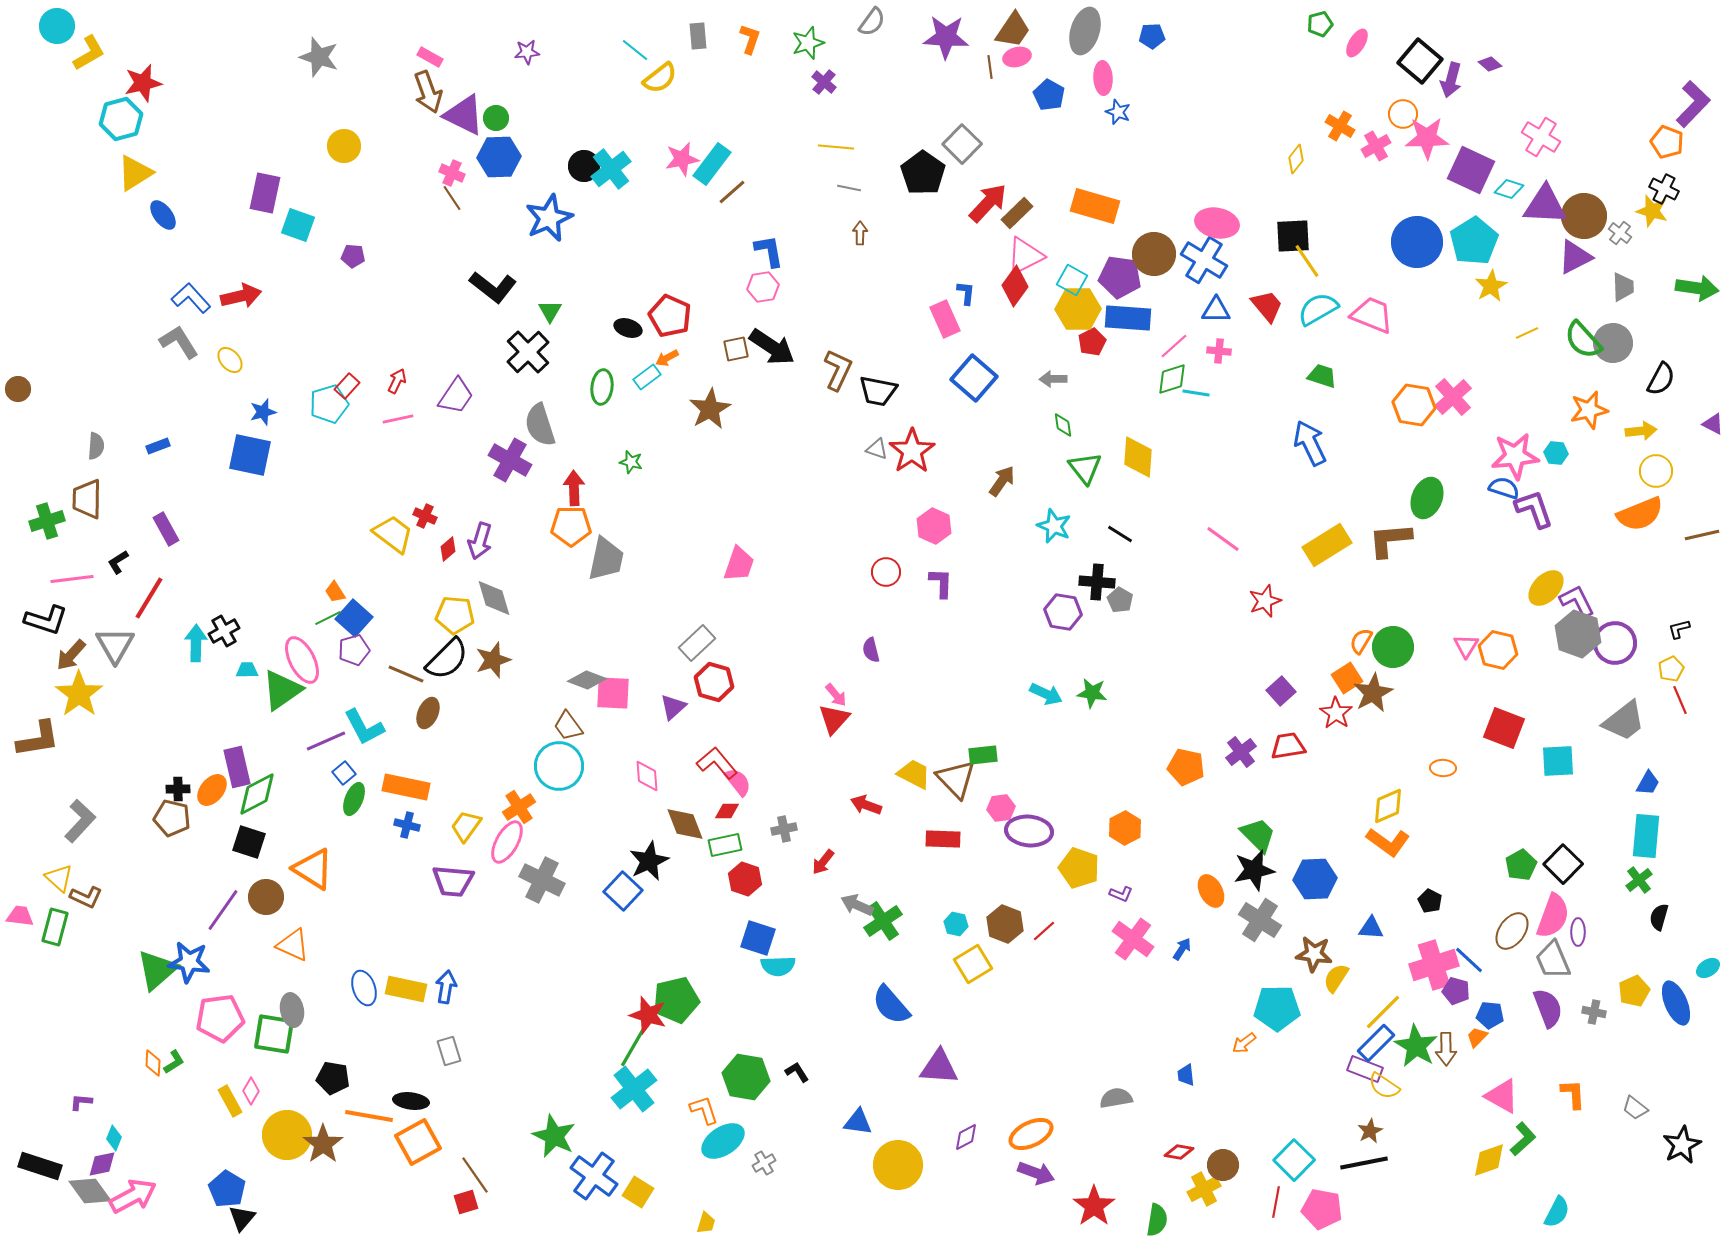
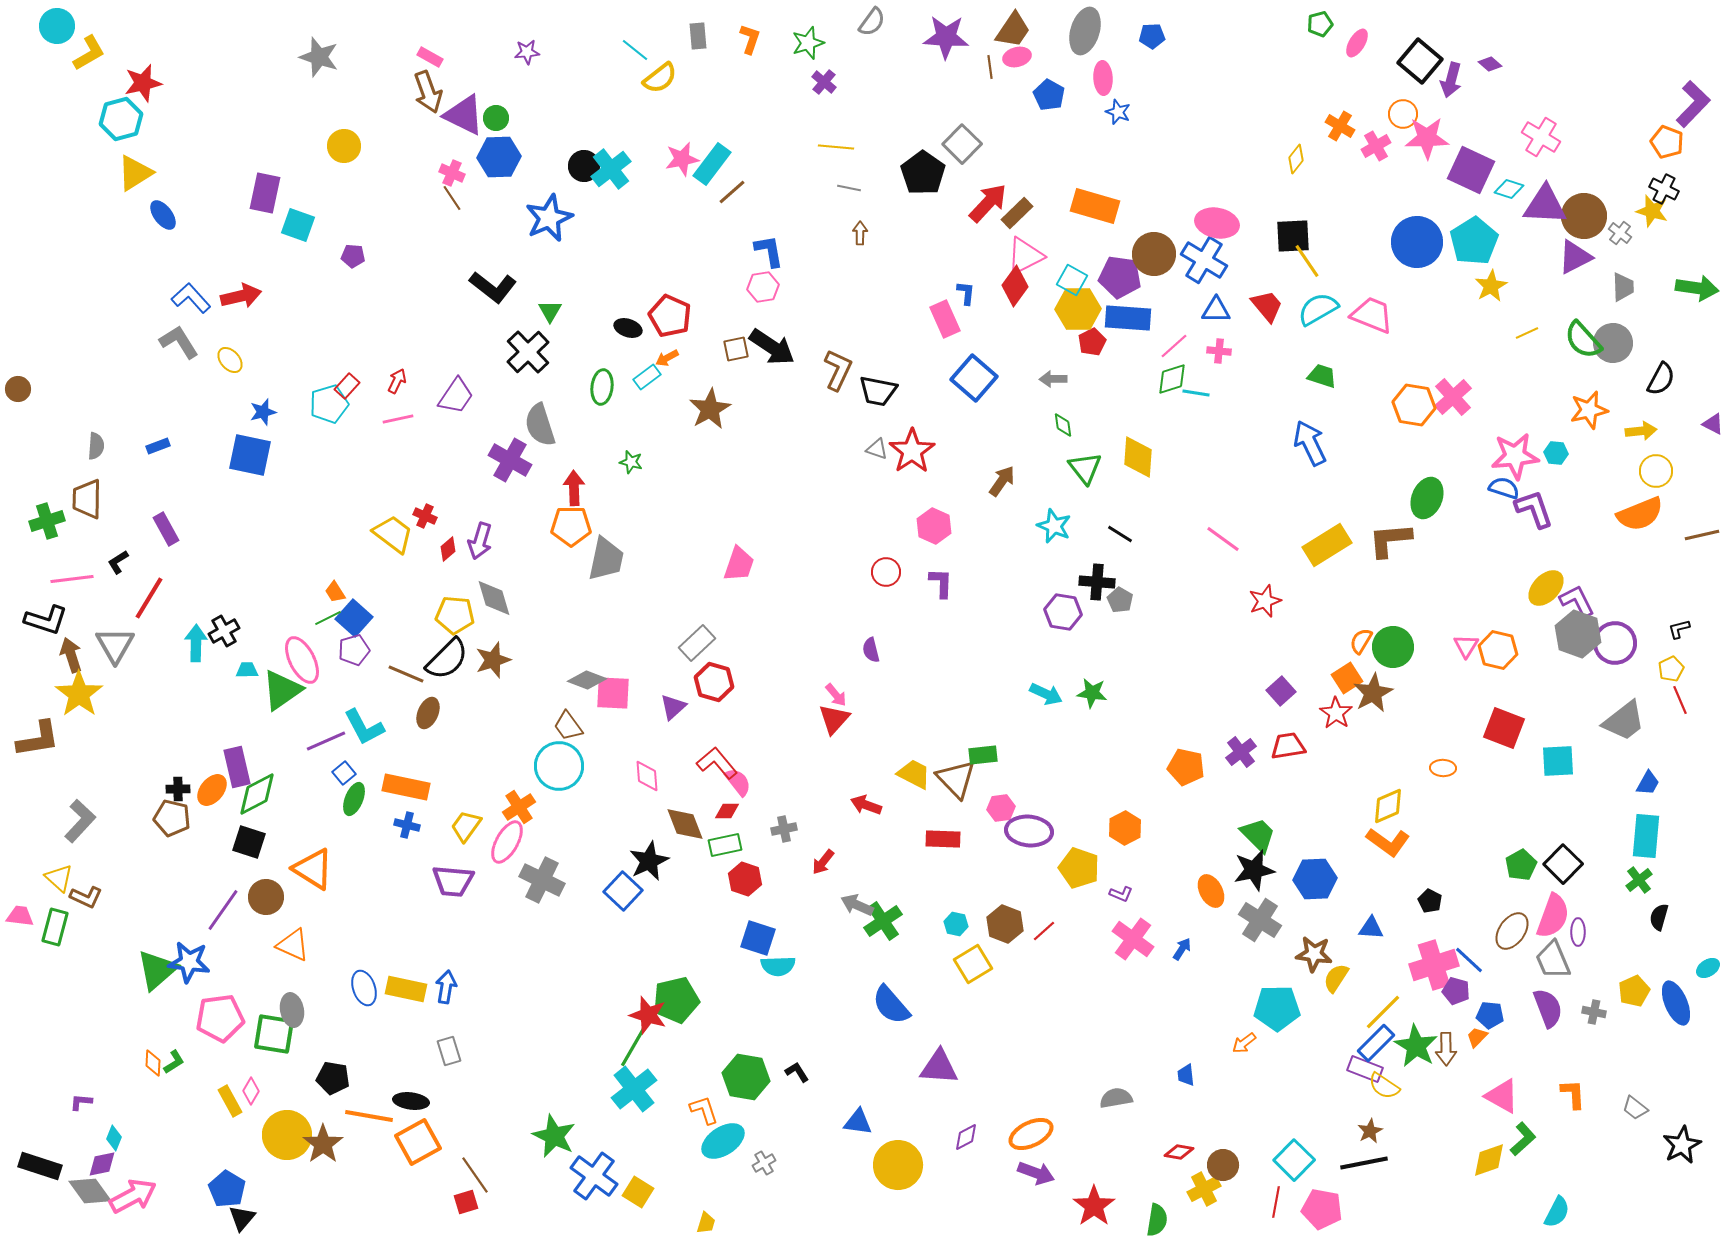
brown arrow at (71, 655): rotated 120 degrees clockwise
